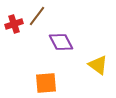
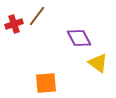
purple diamond: moved 18 px right, 4 px up
yellow triangle: moved 2 px up
